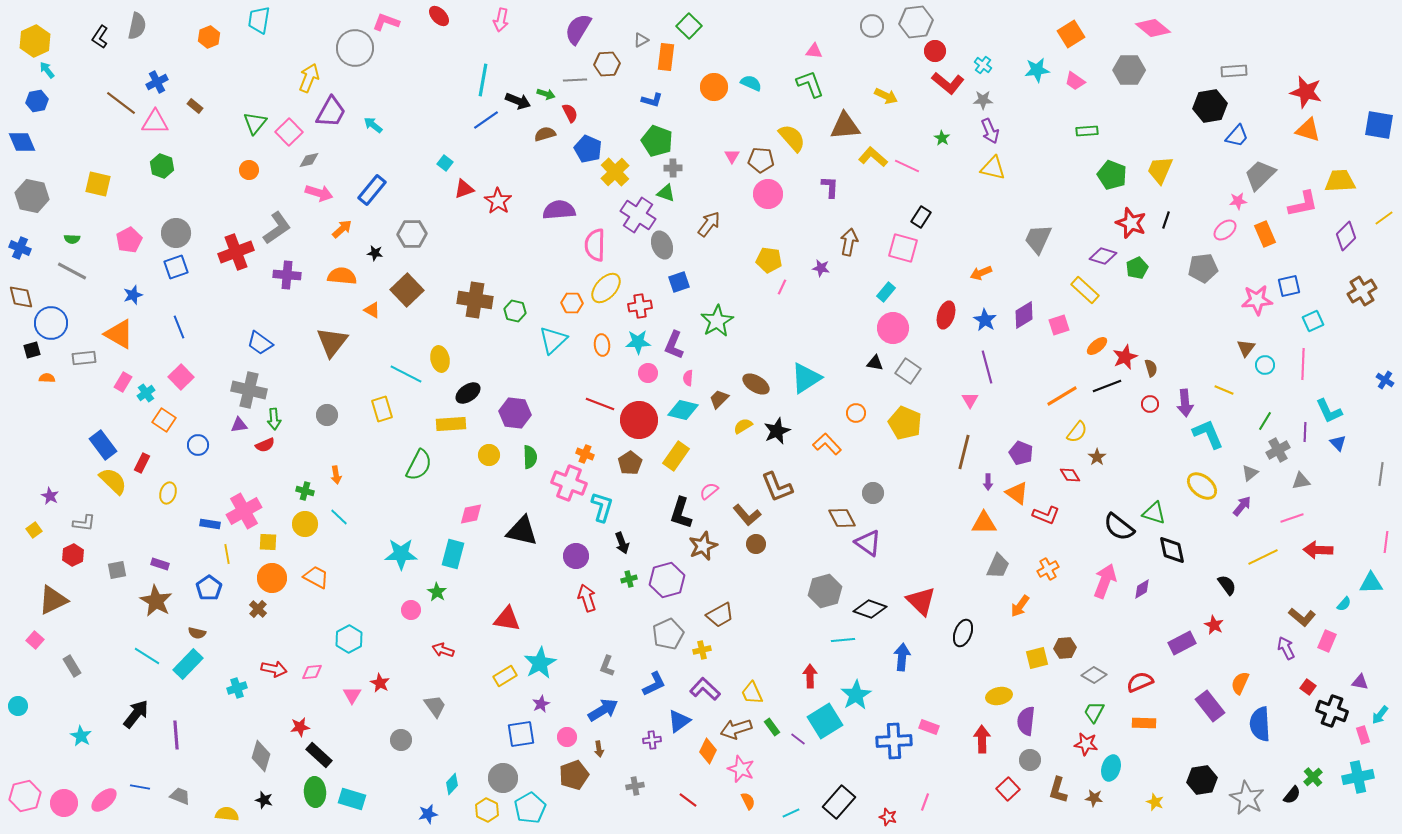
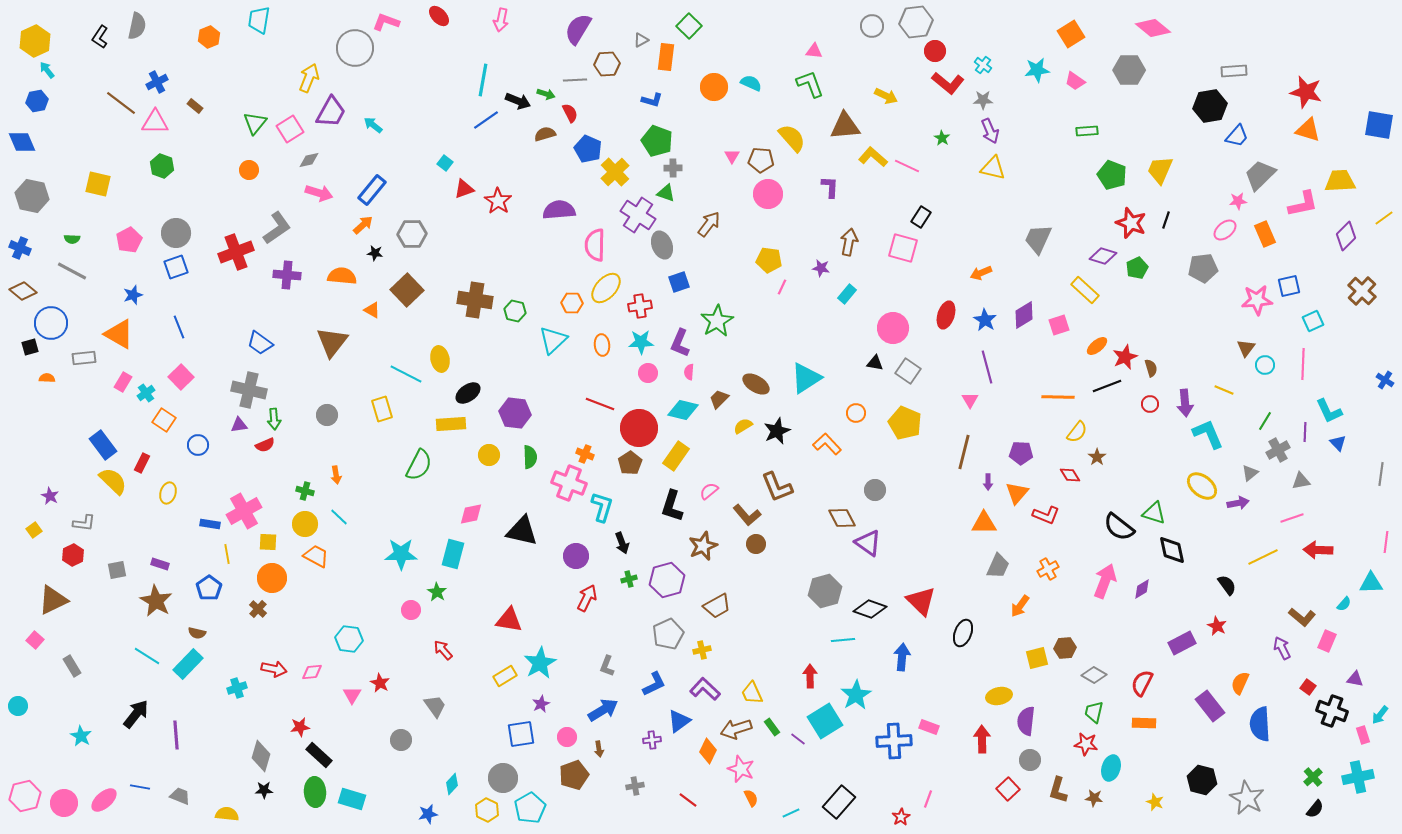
pink square at (289, 132): moved 1 px right, 3 px up; rotated 12 degrees clockwise
orange arrow at (342, 229): moved 21 px right, 4 px up
brown cross at (1362, 291): rotated 16 degrees counterclockwise
cyan rectangle at (886, 292): moved 39 px left, 2 px down
brown diamond at (21, 297): moved 2 px right, 6 px up; rotated 36 degrees counterclockwise
cyan star at (638, 342): moved 3 px right
purple L-shape at (674, 345): moved 6 px right, 2 px up
black square at (32, 350): moved 2 px left, 3 px up
pink semicircle at (688, 378): moved 1 px right, 6 px up
orange line at (1062, 396): moved 4 px left, 1 px down; rotated 32 degrees clockwise
red circle at (639, 420): moved 8 px down
purple pentagon at (1021, 453): rotated 20 degrees counterclockwise
gray circle at (873, 493): moved 2 px right, 3 px up
orange triangle at (1017, 493): rotated 35 degrees clockwise
purple arrow at (1242, 506): moved 4 px left, 3 px up; rotated 40 degrees clockwise
black L-shape at (681, 513): moved 9 px left, 7 px up
orange trapezoid at (316, 577): moved 21 px up
red arrow at (587, 598): rotated 44 degrees clockwise
brown trapezoid at (720, 615): moved 3 px left, 9 px up
red triangle at (507, 619): moved 2 px right, 1 px down
red star at (1214, 625): moved 3 px right, 1 px down
cyan hexagon at (349, 639): rotated 24 degrees counterclockwise
purple arrow at (1286, 648): moved 4 px left
red arrow at (443, 650): rotated 30 degrees clockwise
red semicircle at (1140, 682): moved 2 px right, 1 px down; rotated 40 degrees counterclockwise
purple triangle at (1360, 682): moved 5 px left, 3 px up
green trapezoid at (1094, 712): rotated 15 degrees counterclockwise
black hexagon at (1202, 780): rotated 24 degrees clockwise
black semicircle at (1292, 795): moved 23 px right, 14 px down
black star at (264, 800): moved 10 px up; rotated 18 degrees counterclockwise
orange semicircle at (748, 801): moved 3 px right, 3 px up
pink line at (925, 802): moved 3 px right, 3 px up
red star at (888, 817): moved 13 px right; rotated 24 degrees clockwise
